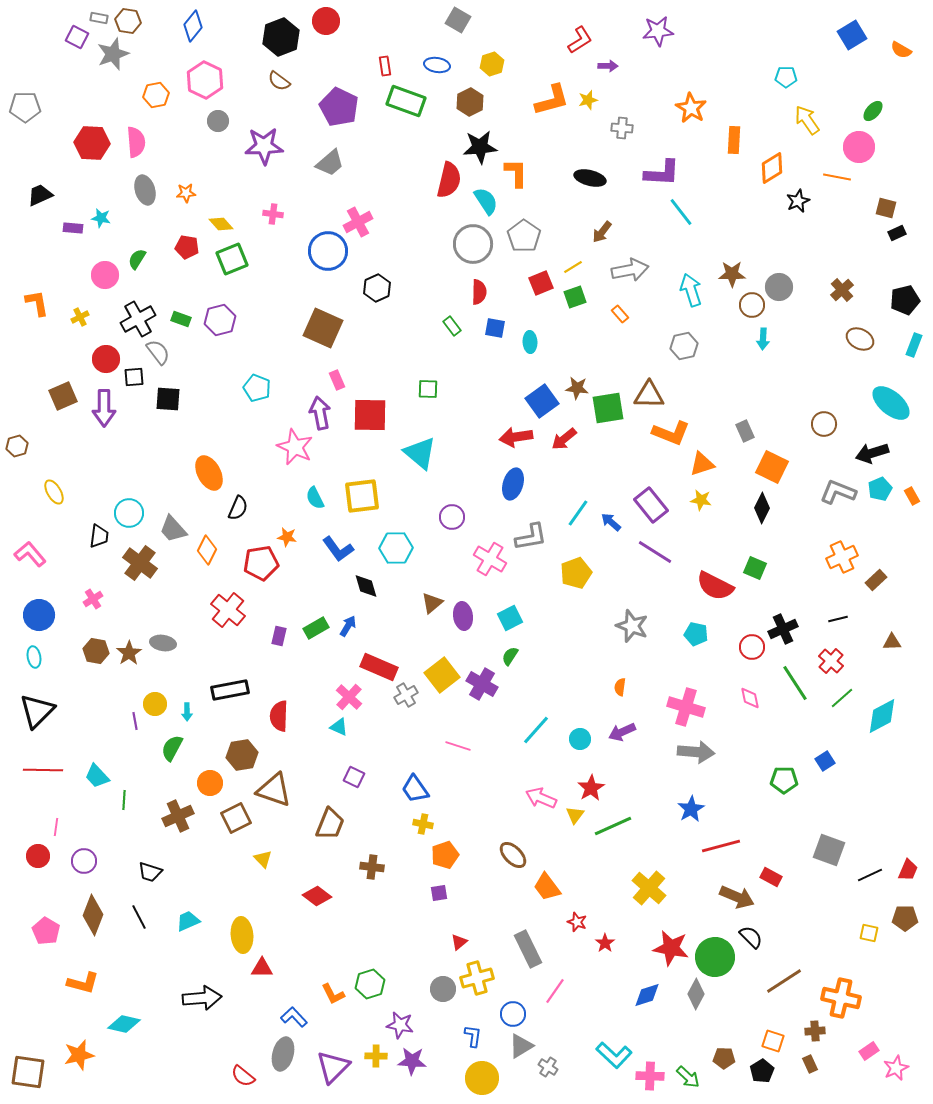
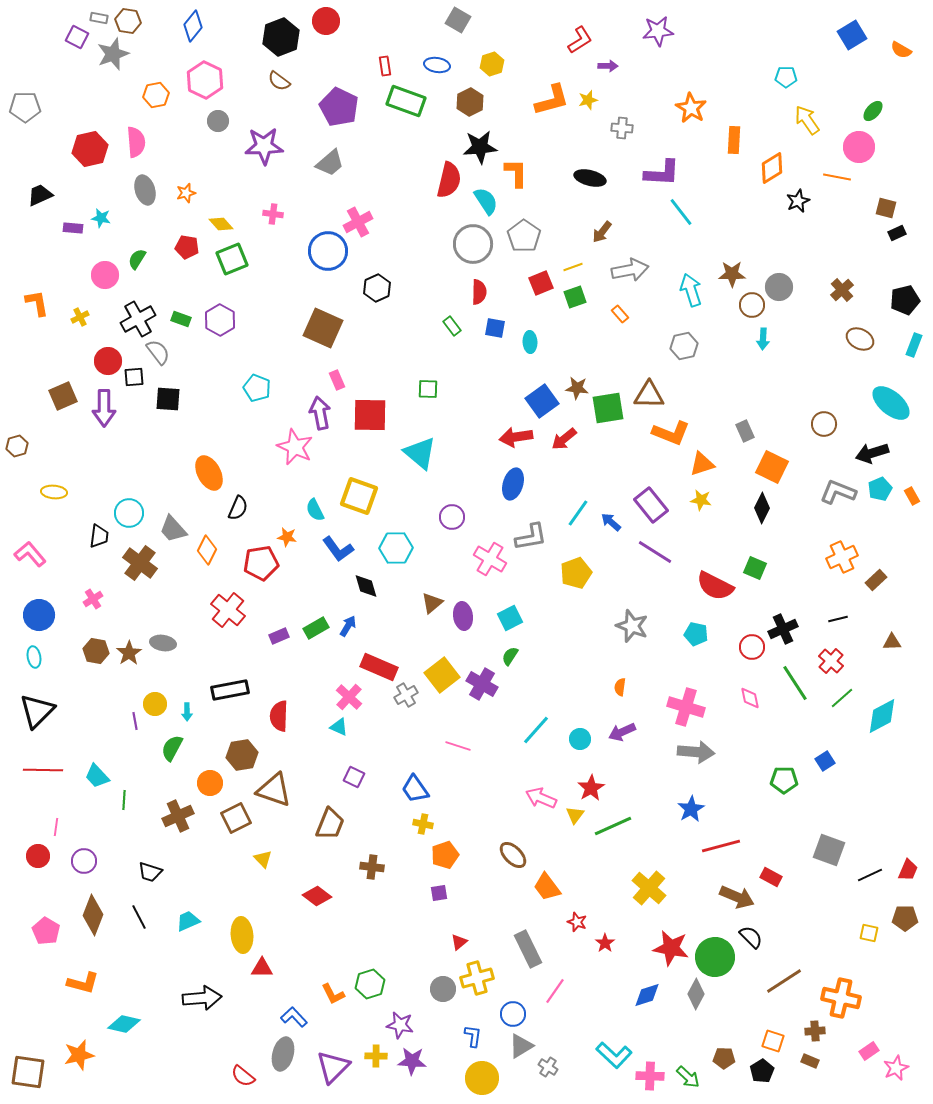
red hexagon at (92, 143): moved 2 px left, 6 px down; rotated 16 degrees counterclockwise
orange star at (186, 193): rotated 12 degrees counterclockwise
yellow line at (573, 267): rotated 12 degrees clockwise
purple hexagon at (220, 320): rotated 16 degrees counterclockwise
red circle at (106, 359): moved 2 px right, 2 px down
yellow ellipse at (54, 492): rotated 55 degrees counterclockwise
yellow square at (362, 496): moved 3 px left; rotated 27 degrees clockwise
cyan semicircle at (315, 498): moved 12 px down
purple rectangle at (279, 636): rotated 54 degrees clockwise
brown rectangle at (810, 1064): moved 3 px up; rotated 42 degrees counterclockwise
